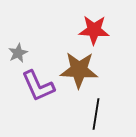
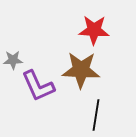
gray star: moved 5 px left, 7 px down; rotated 24 degrees clockwise
brown star: moved 2 px right
black line: moved 1 px down
